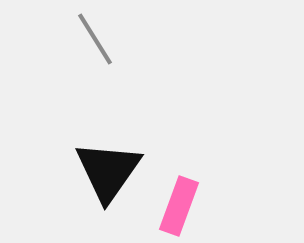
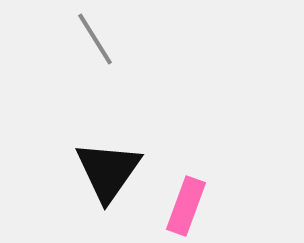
pink rectangle: moved 7 px right
